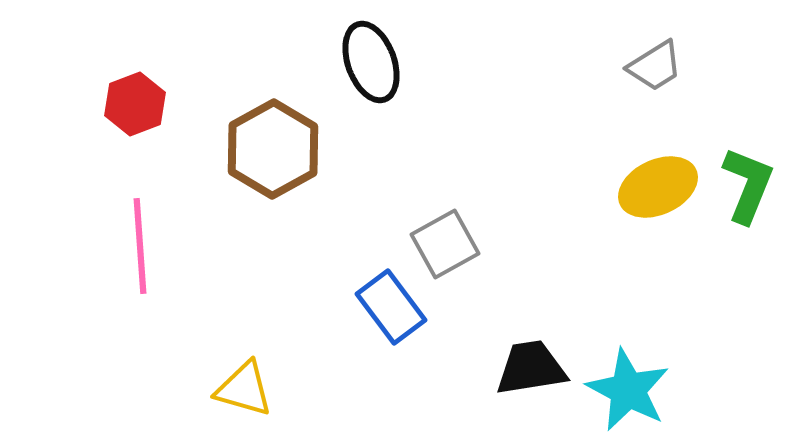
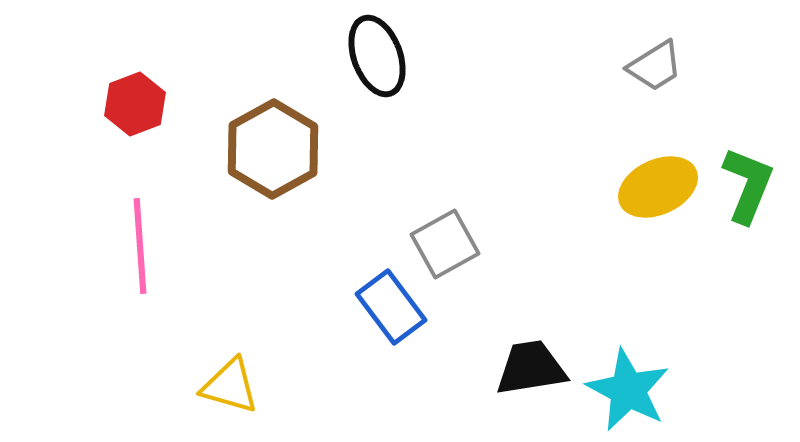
black ellipse: moved 6 px right, 6 px up
yellow triangle: moved 14 px left, 3 px up
